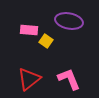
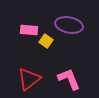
purple ellipse: moved 4 px down
